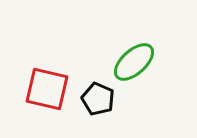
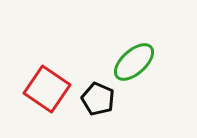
red square: rotated 21 degrees clockwise
